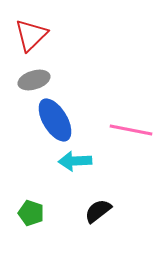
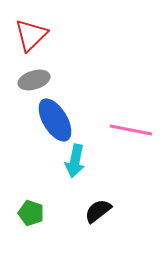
cyan arrow: rotated 76 degrees counterclockwise
